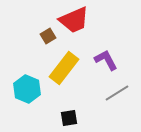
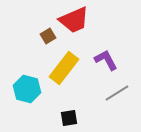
cyan hexagon: rotated 8 degrees counterclockwise
